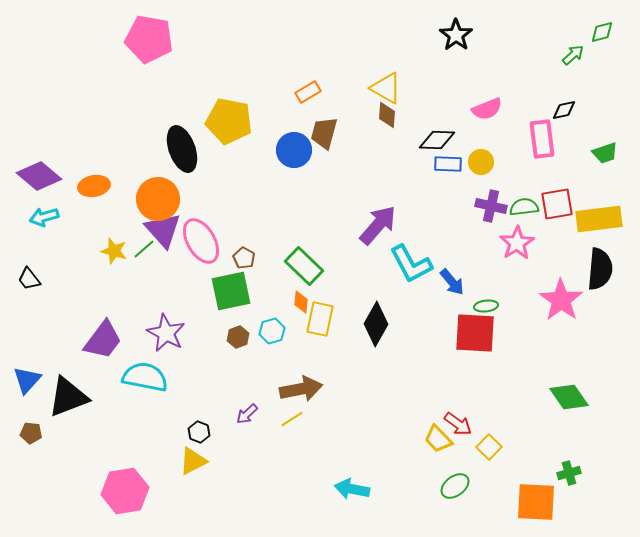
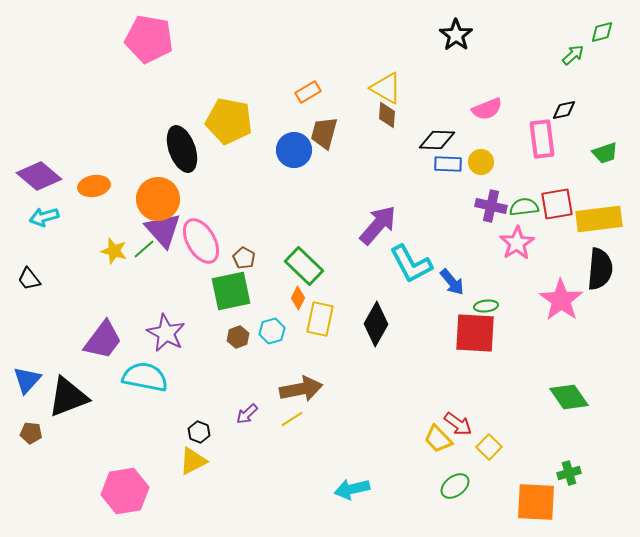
orange diamond at (301, 302): moved 3 px left, 4 px up; rotated 20 degrees clockwise
cyan arrow at (352, 489): rotated 24 degrees counterclockwise
